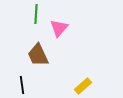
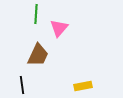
brown trapezoid: rotated 130 degrees counterclockwise
yellow rectangle: rotated 30 degrees clockwise
